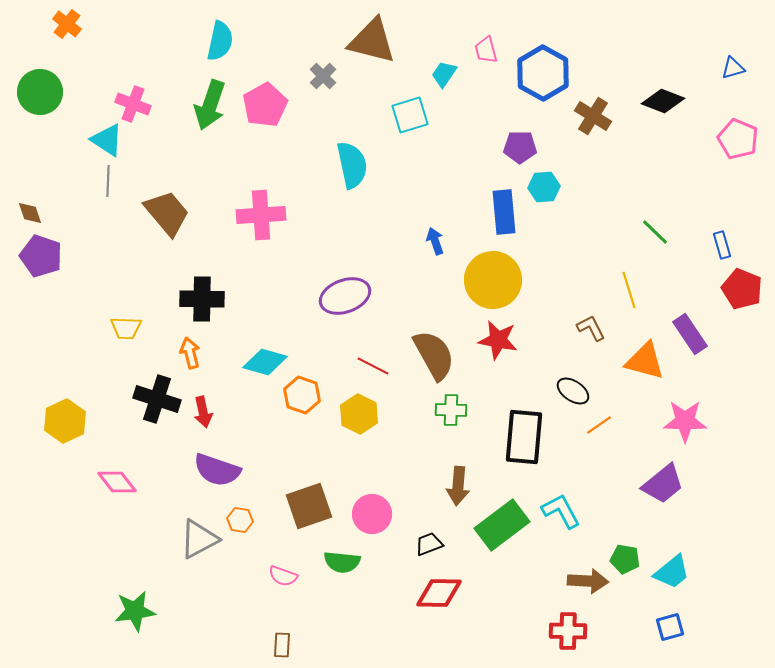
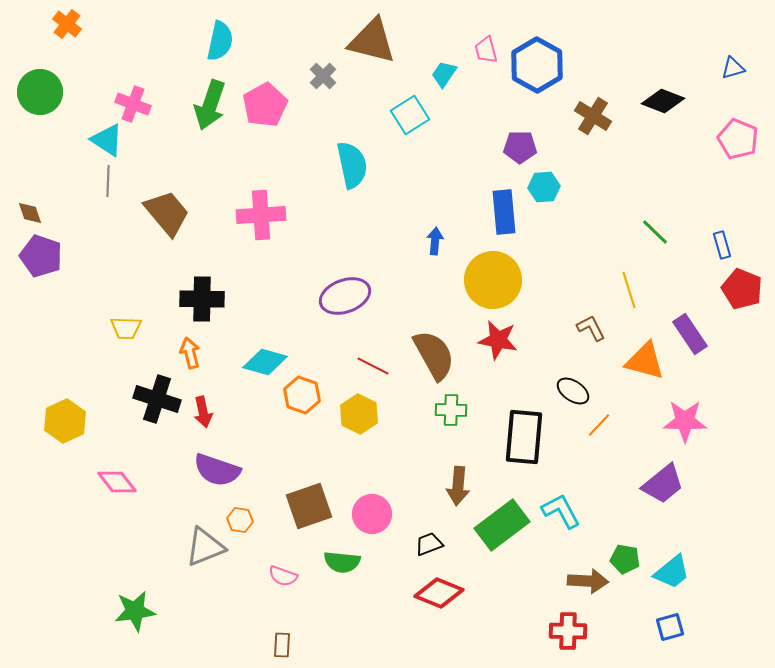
blue hexagon at (543, 73): moved 6 px left, 8 px up
cyan square at (410, 115): rotated 15 degrees counterclockwise
blue arrow at (435, 241): rotated 24 degrees clockwise
orange line at (599, 425): rotated 12 degrees counterclockwise
gray triangle at (199, 539): moved 6 px right, 8 px down; rotated 6 degrees clockwise
red diamond at (439, 593): rotated 21 degrees clockwise
